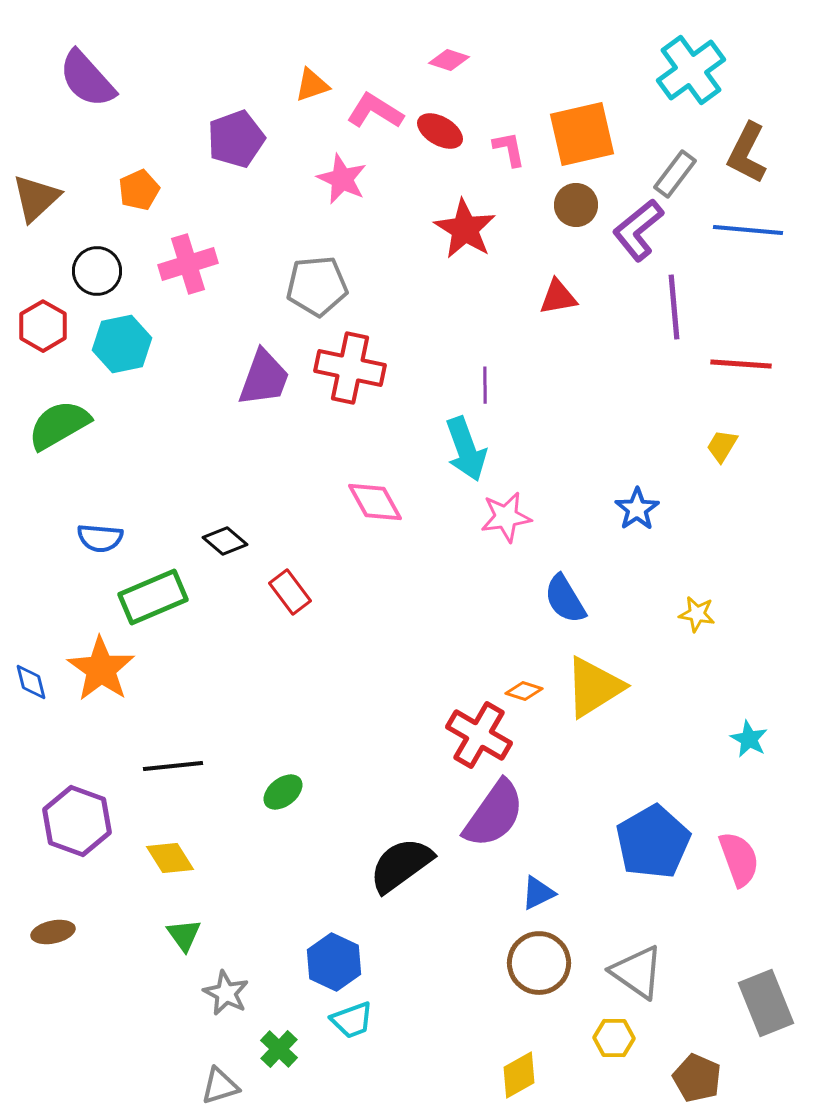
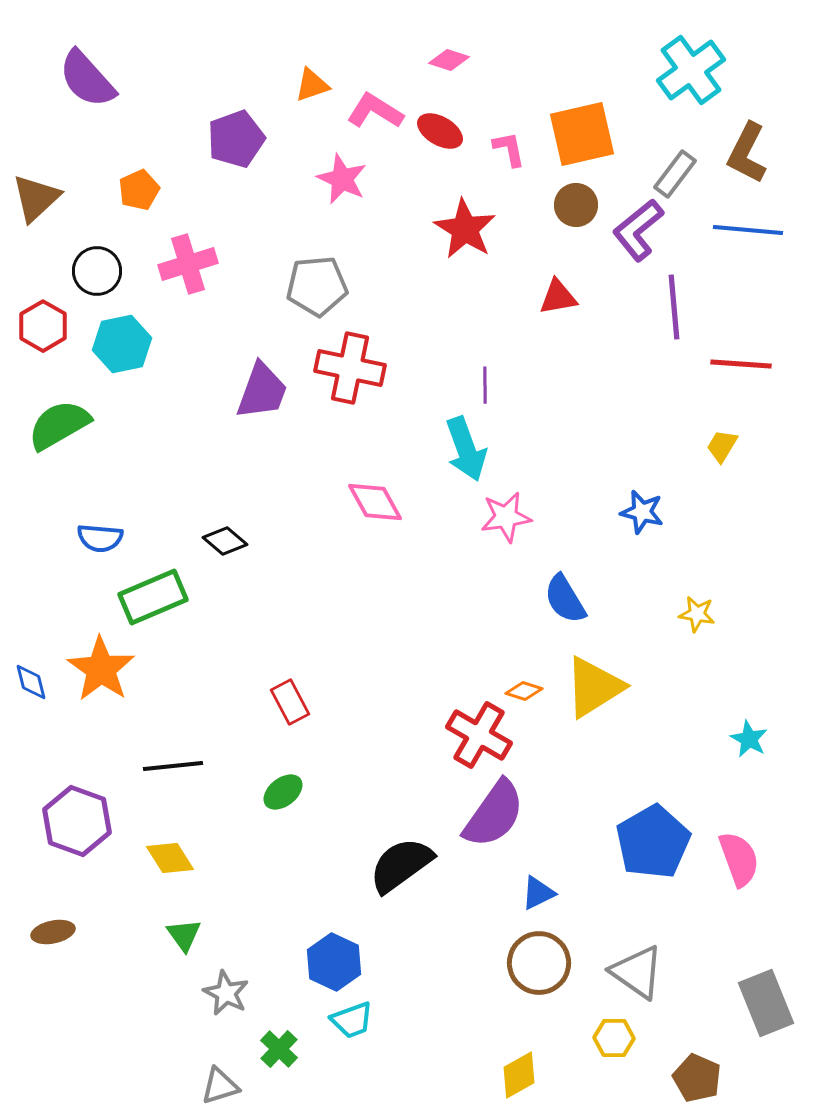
purple trapezoid at (264, 378): moved 2 px left, 13 px down
blue star at (637, 509): moved 5 px right, 3 px down; rotated 24 degrees counterclockwise
red rectangle at (290, 592): moved 110 px down; rotated 9 degrees clockwise
